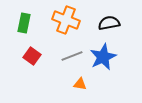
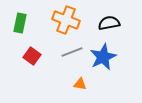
green rectangle: moved 4 px left
gray line: moved 4 px up
